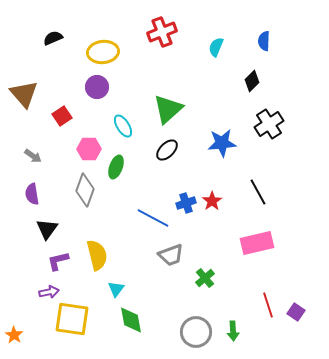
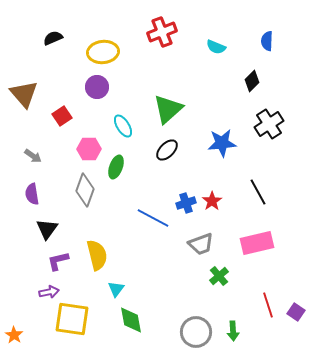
blue semicircle: moved 3 px right
cyan semicircle: rotated 90 degrees counterclockwise
gray trapezoid: moved 30 px right, 11 px up
green cross: moved 14 px right, 2 px up
